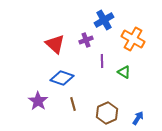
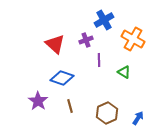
purple line: moved 3 px left, 1 px up
brown line: moved 3 px left, 2 px down
